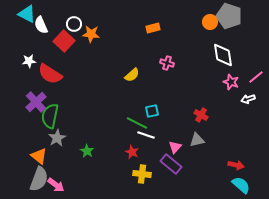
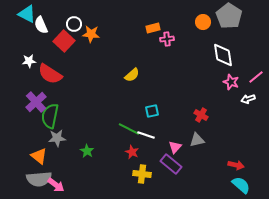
gray pentagon: rotated 15 degrees clockwise
orange circle: moved 7 px left
pink cross: moved 24 px up; rotated 24 degrees counterclockwise
green line: moved 8 px left, 6 px down
gray star: rotated 24 degrees clockwise
gray semicircle: rotated 65 degrees clockwise
